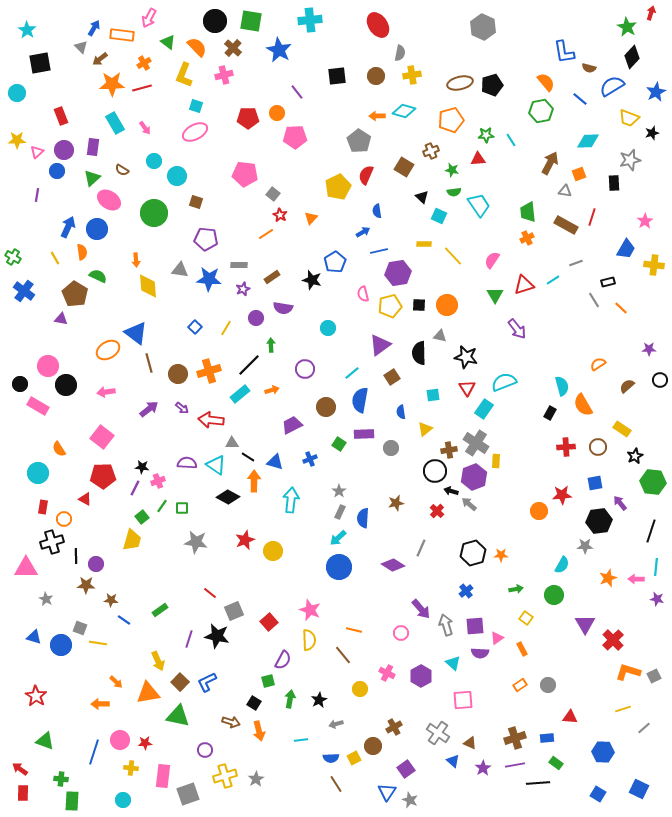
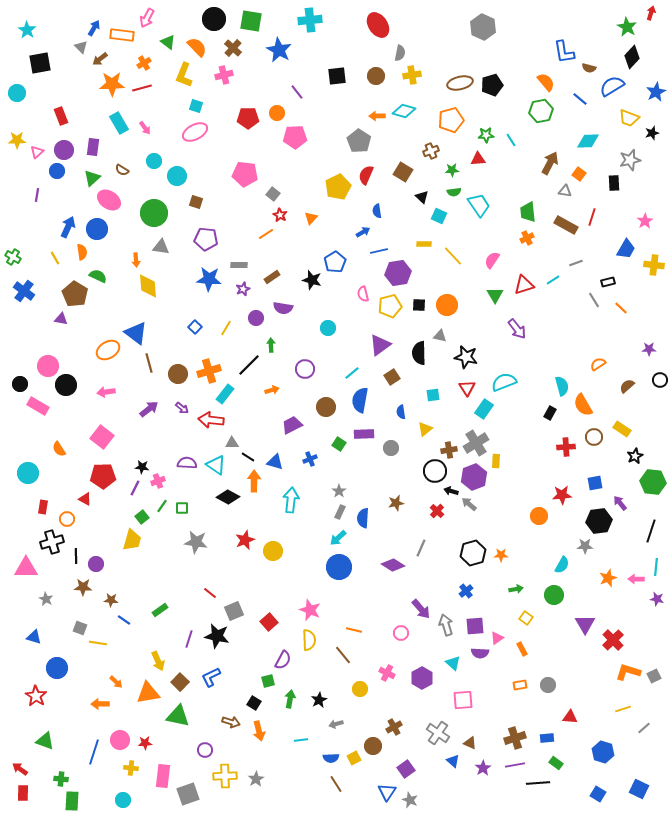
pink arrow at (149, 18): moved 2 px left
black circle at (215, 21): moved 1 px left, 2 px up
cyan rectangle at (115, 123): moved 4 px right
brown square at (404, 167): moved 1 px left, 5 px down
green star at (452, 170): rotated 16 degrees counterclockwise
orange square at (579, 174): rotated 32 degrees counterclockwise
gray triangle at (180, 270): moved 19 px left, 23 px up
cyan rectangle at (240, 394): moved 15 px left; rotated 12 degrees counterclockwise
gray cross at (476, 443): rotated 25 degrees clockwise
brown circle at (598, 447): moved 4 px left, 10 px up
cyan circle at (38, 473): moved 10 px left
orange circle at (539, 511): moved 5 px down
orange circle at (64, 519): moved 3 px right
brown star at (86, 585): moved 3 px left, 2 px down
blue circle at (61, 645): moved 4 px left, 23 px down
purple hexagon at (421, 676): moved 1 px right, 2 px down
blue L-shape at (207, 682): moved 4 px right, 5 px up
orange rectangle at (520, 685): rotated 24 degrees clockwise
blue hexagon at (603, 752): rotated 15 degrees clockwise
yellow cross at (225, 776): rotated 15 degrees clockwise
